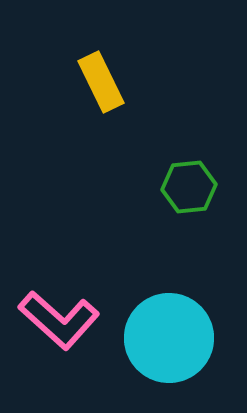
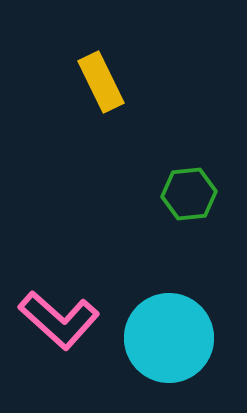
green hexagon: moved 7 px down
